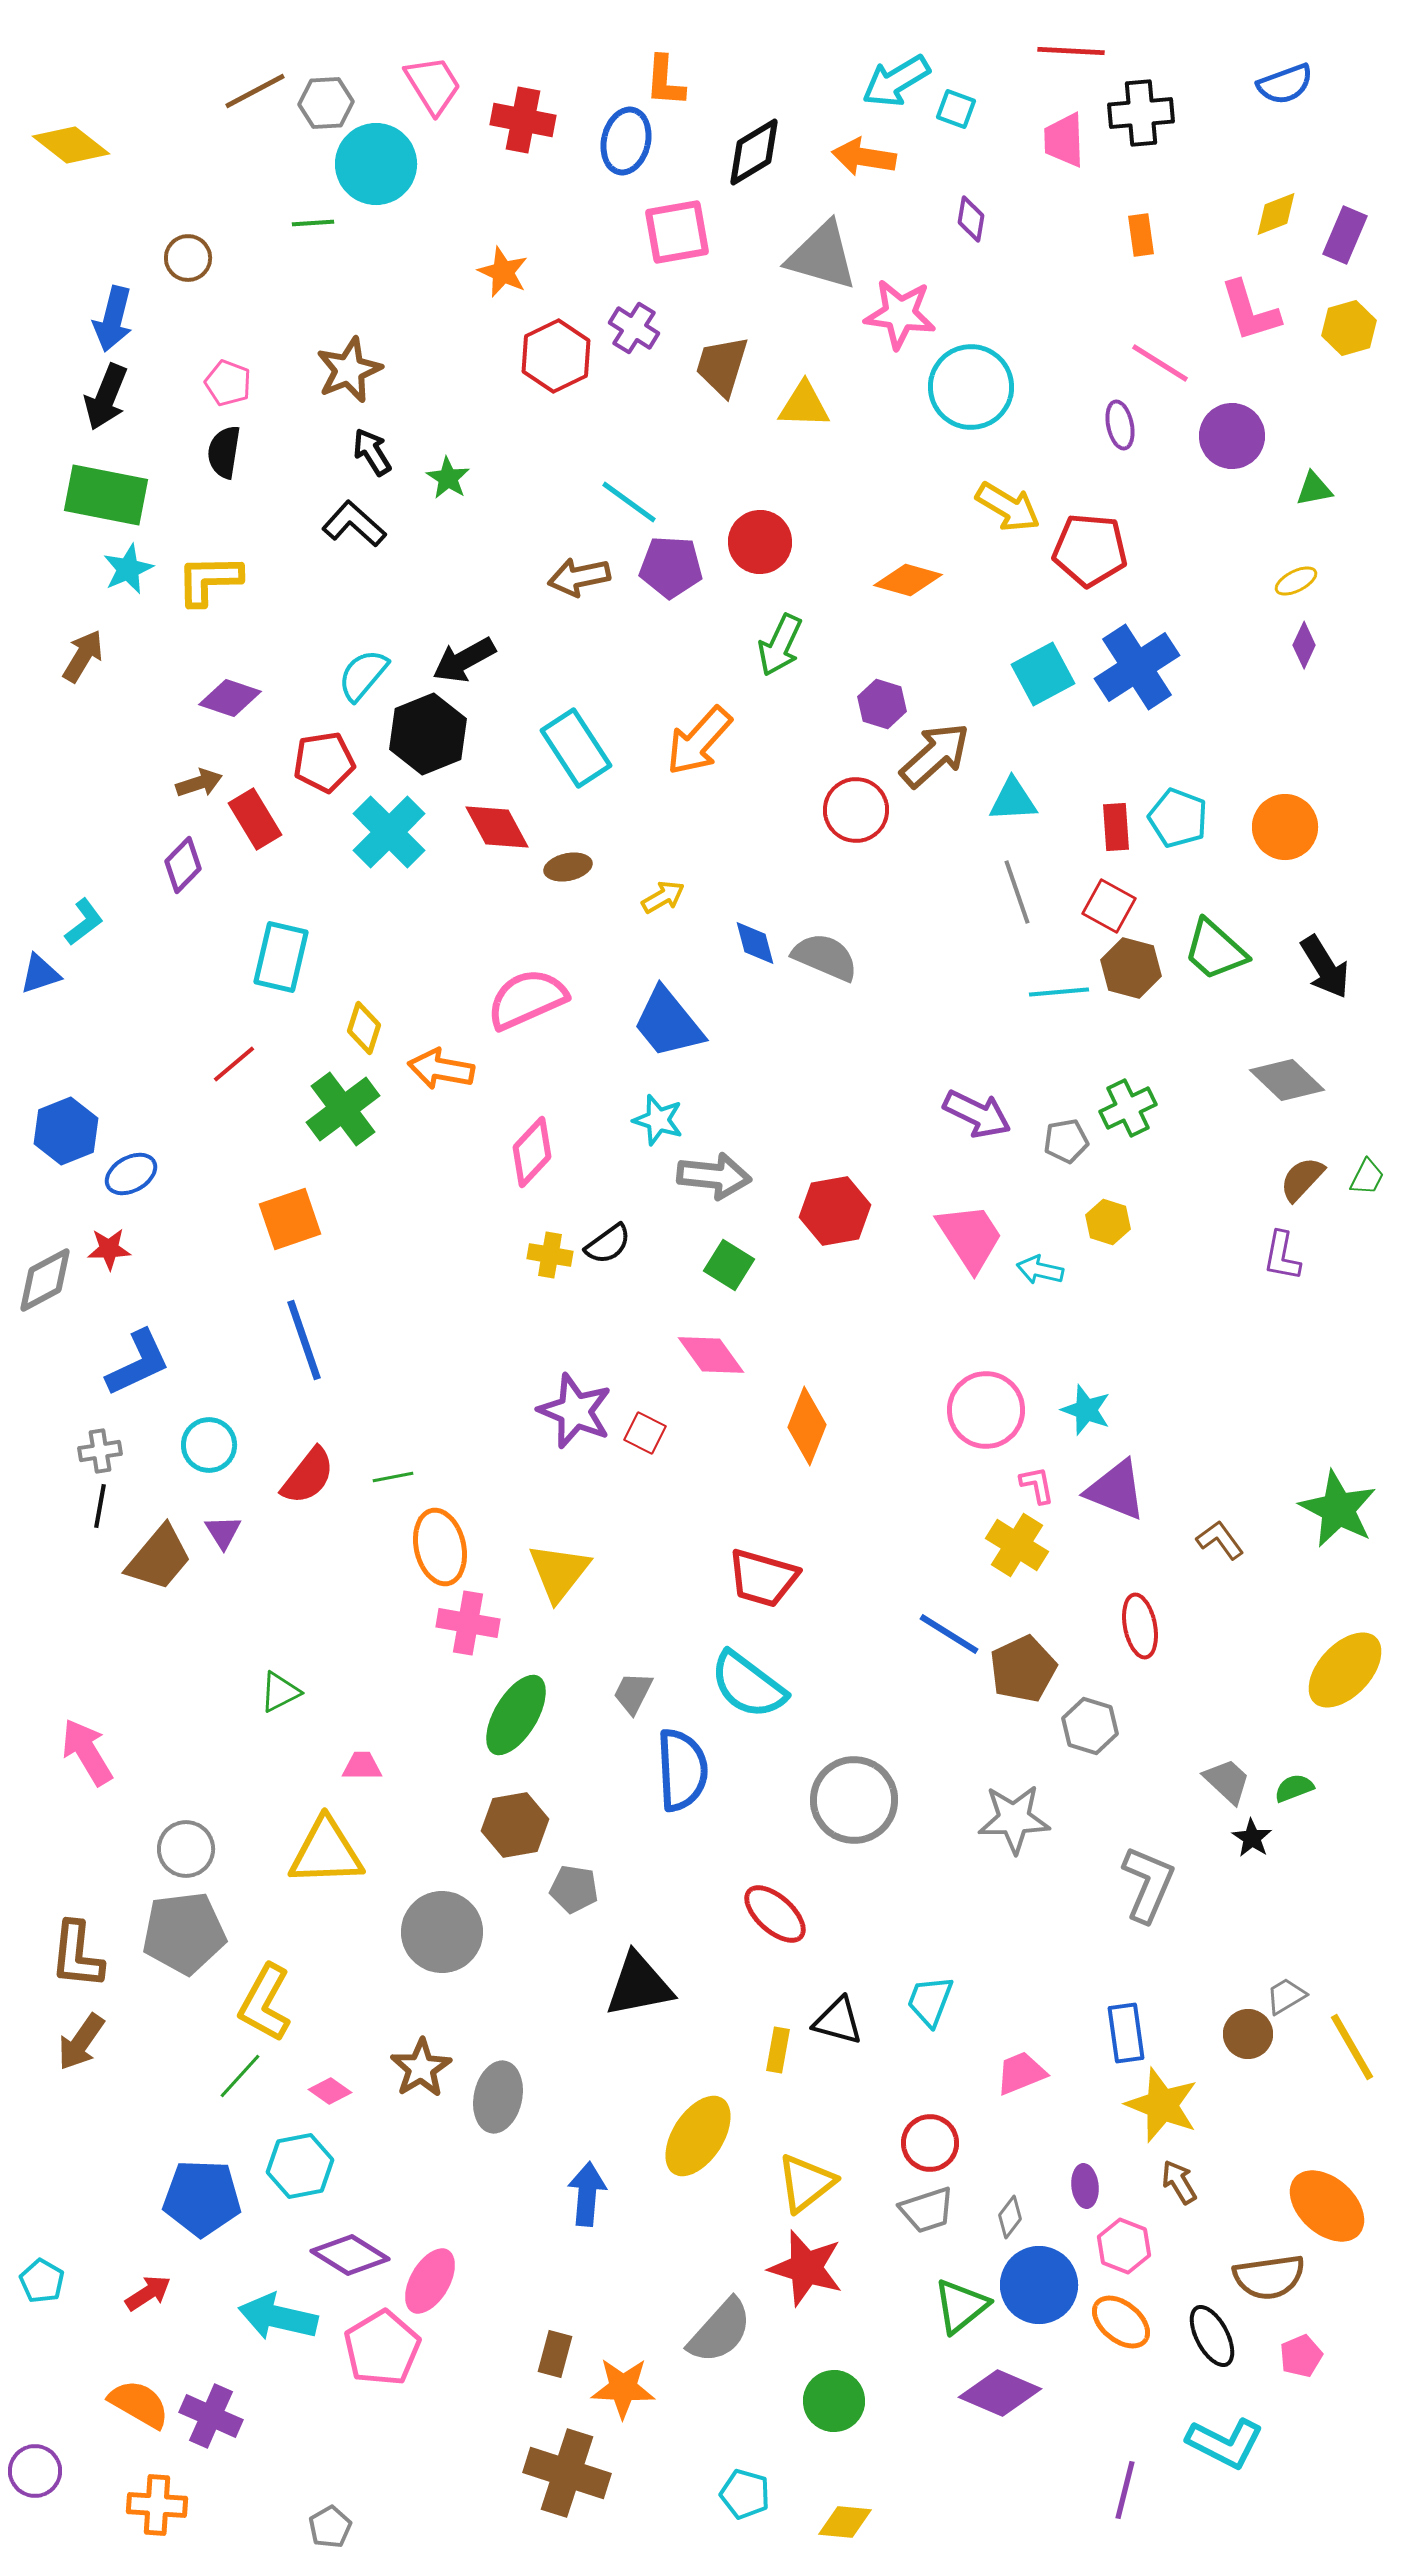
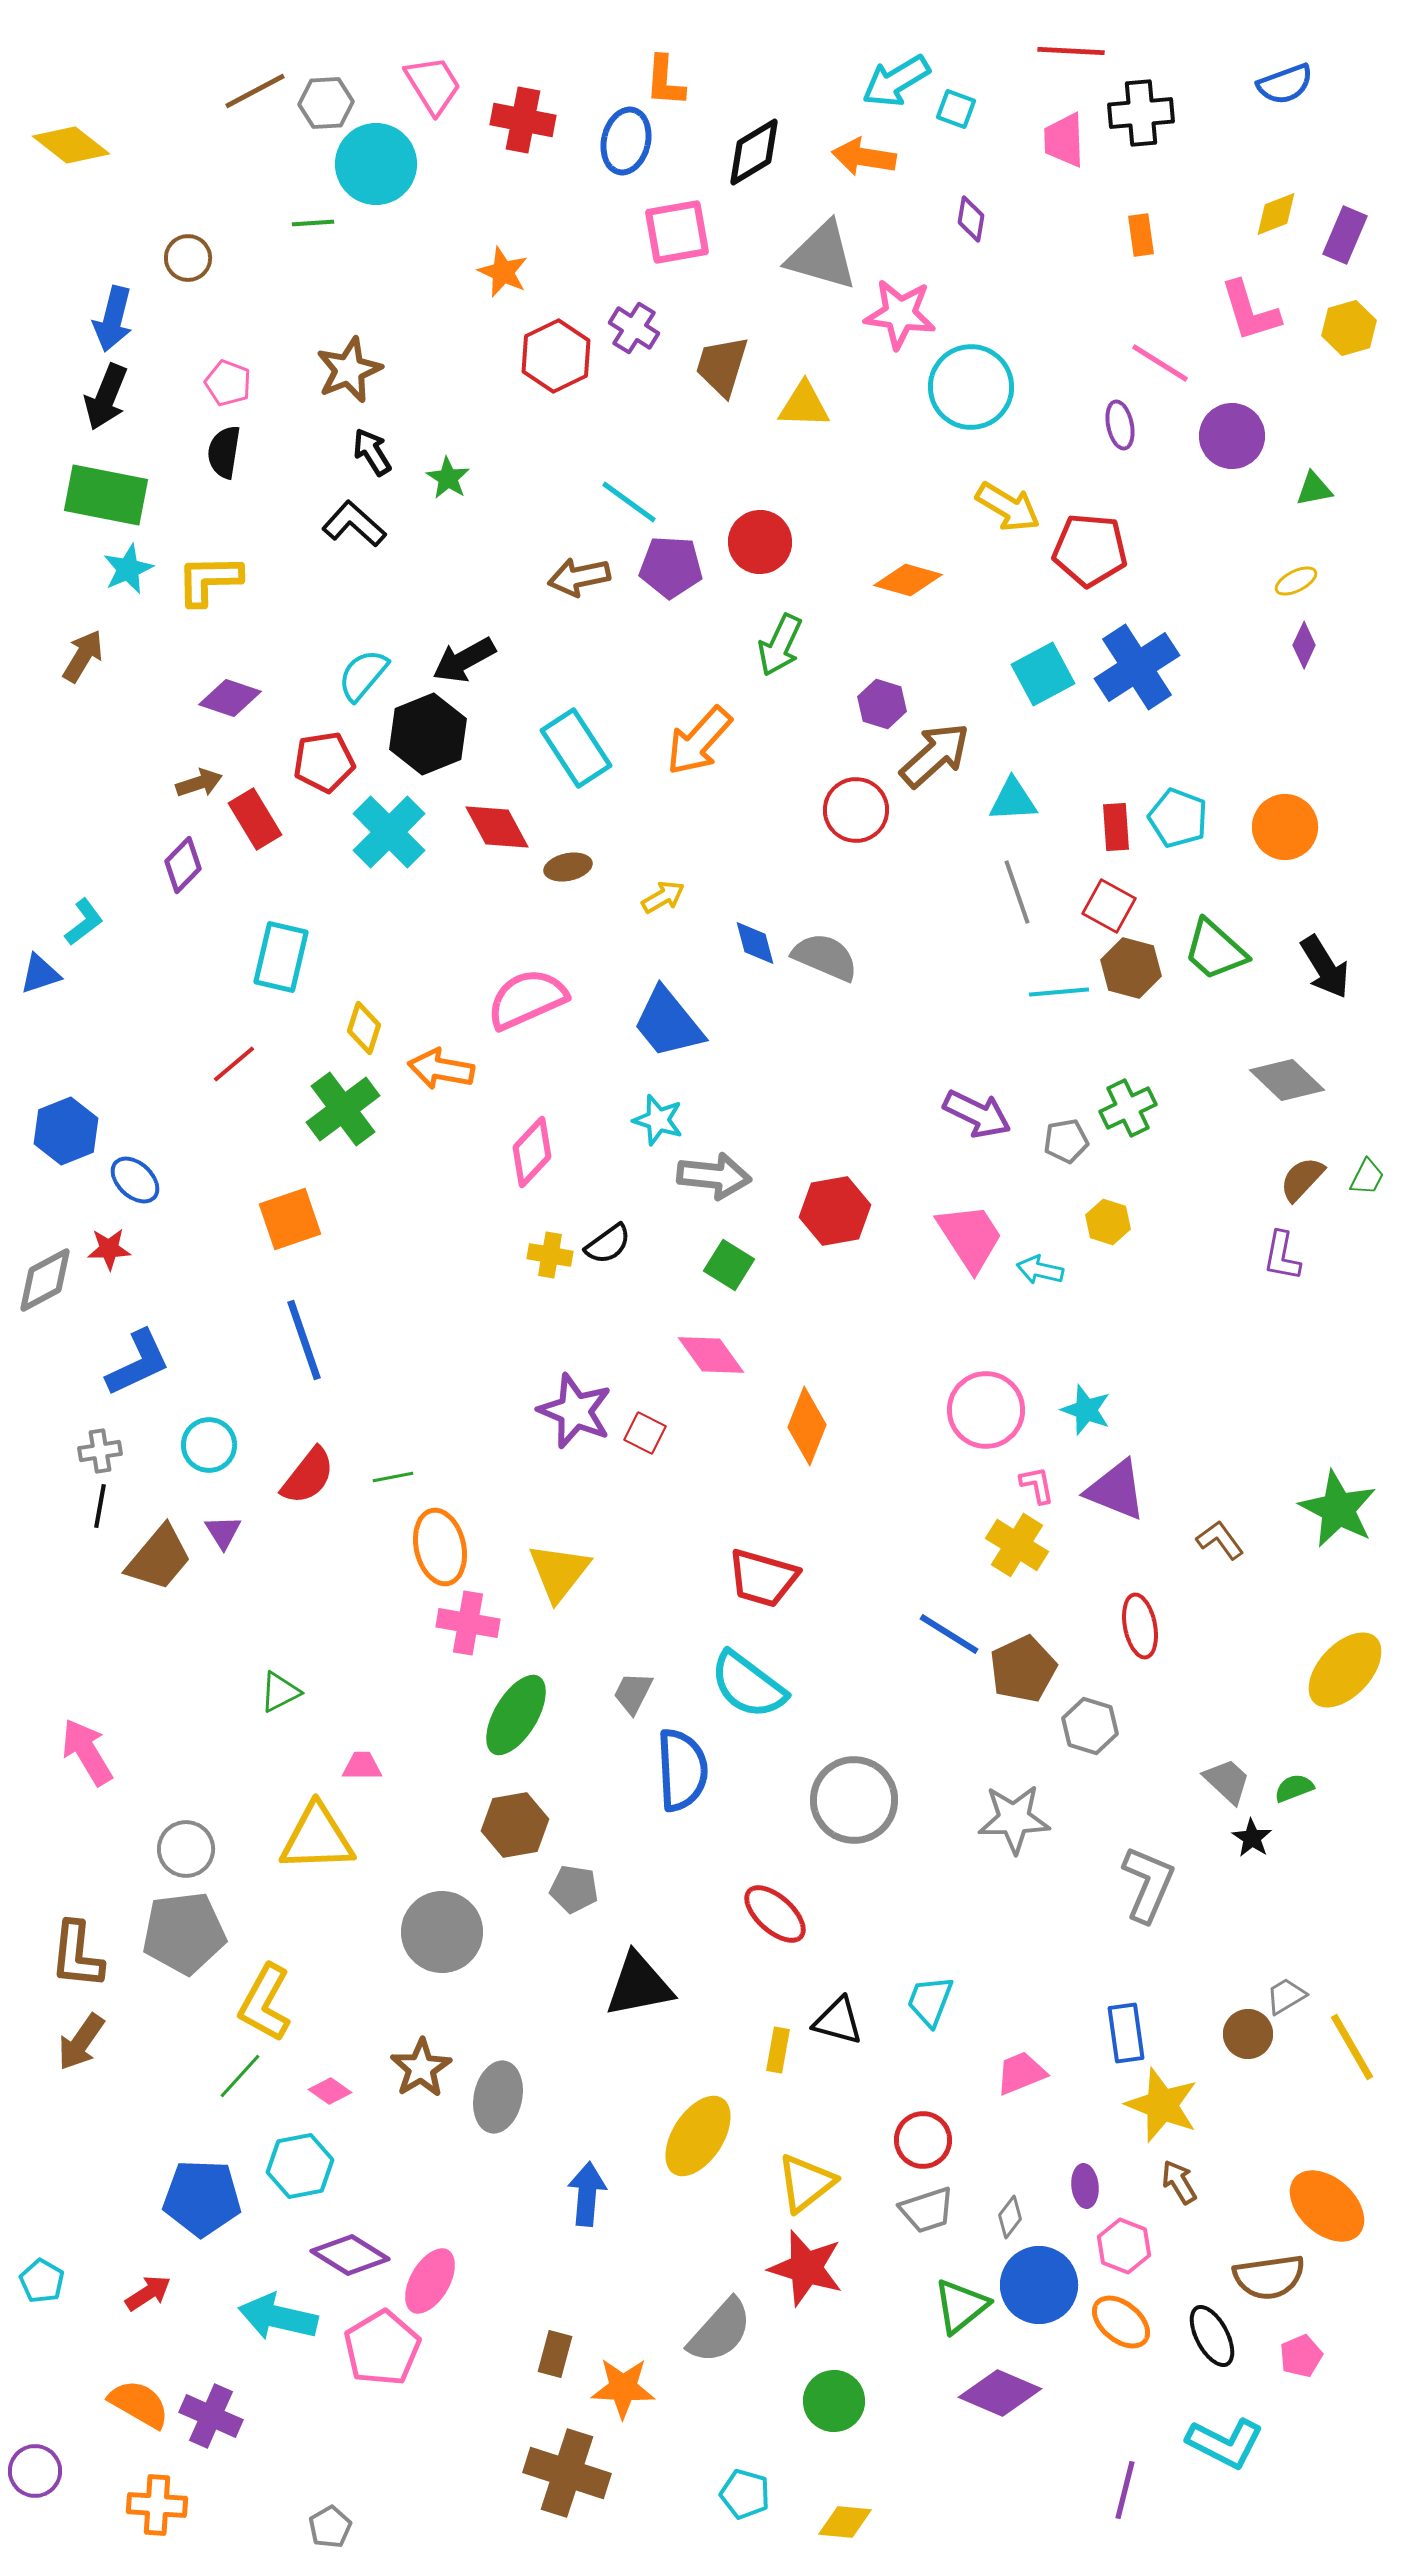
blue ellipse at (131, 1174): moved 4 px right, 6 px down; rotated 72 degrees clockwise
yellow triangle at (326, 1852): moved 9 px left, 14 px up
red circle at (930, 2143): moved 7 px left, 3 px up
